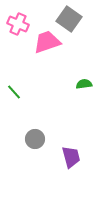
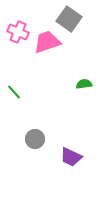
pink cross: moved 8 px down
purple trapezoid: rotated 130 degrees clockwise
